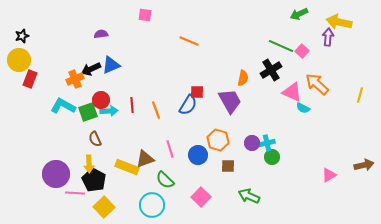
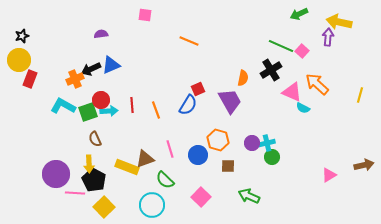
red square at (197, 92): moved 1 px right, 3 px up; rotated 24 degrees counterclockwise
